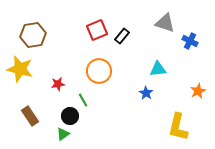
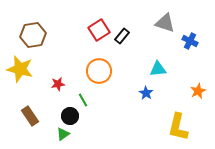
red square: moved 2 px right; rotated 10 degrees counterclockwise
